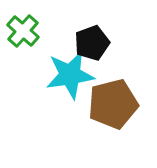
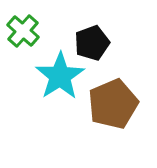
cyan star: moved 10 px left, 1 px down; rotated 24 degrees counterclockwise
brown pentagon: rotated 9 degrees counterclockwise
